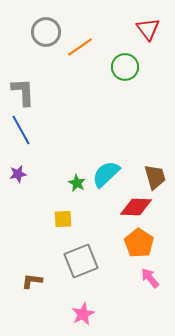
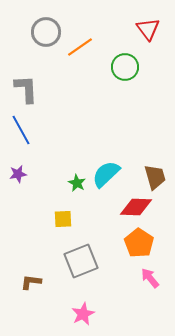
gray L-shape: moved 3 px right, 3 px up
brown L-shape: moved 1 px left, 1 px down
